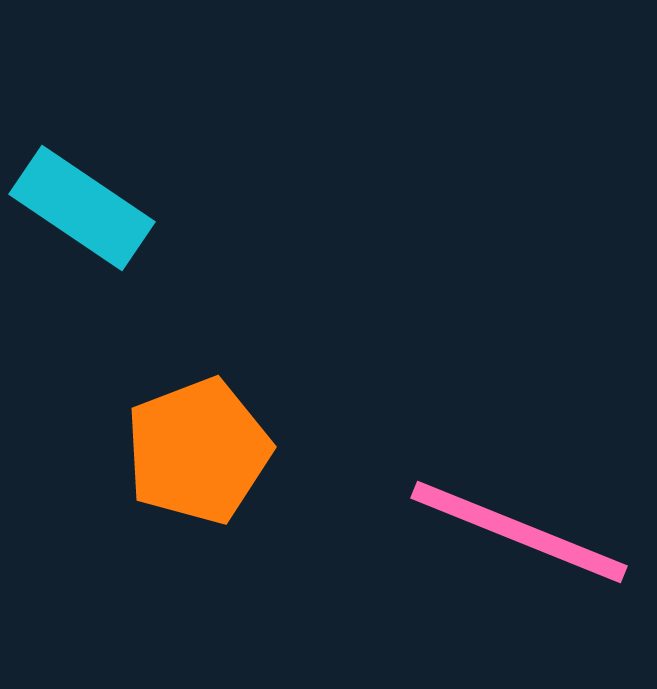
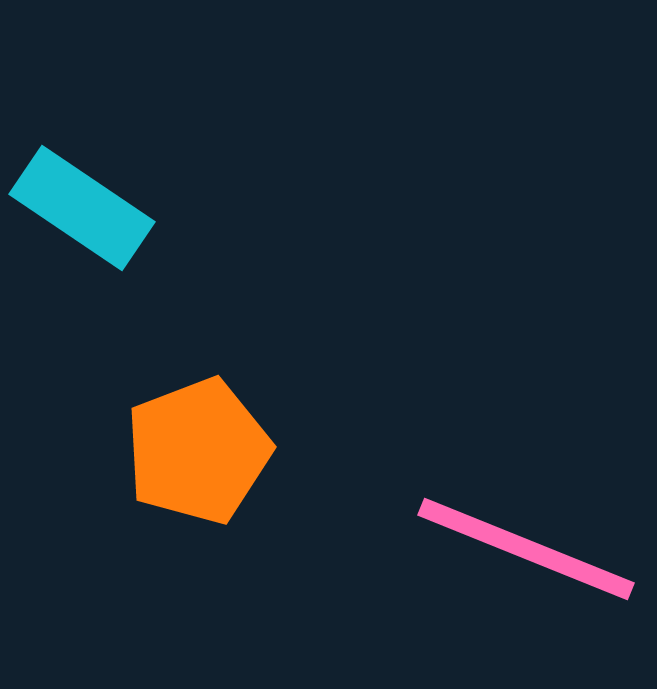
pink line: moved 7 px right, 17 px down
